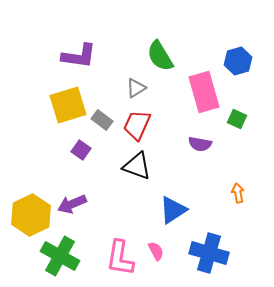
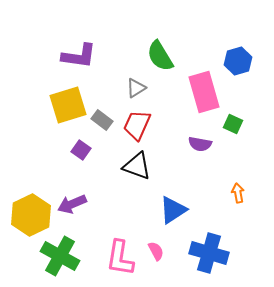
green square: moved 4 px left, 5 px down
